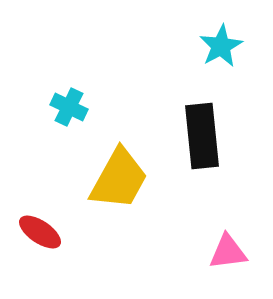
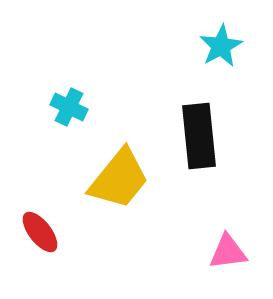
black rectangle: moved 3 px left
yellow trapezoid: rotated 10 degrees clockwise
red ellipse: rotated 18 degrees clockwise
